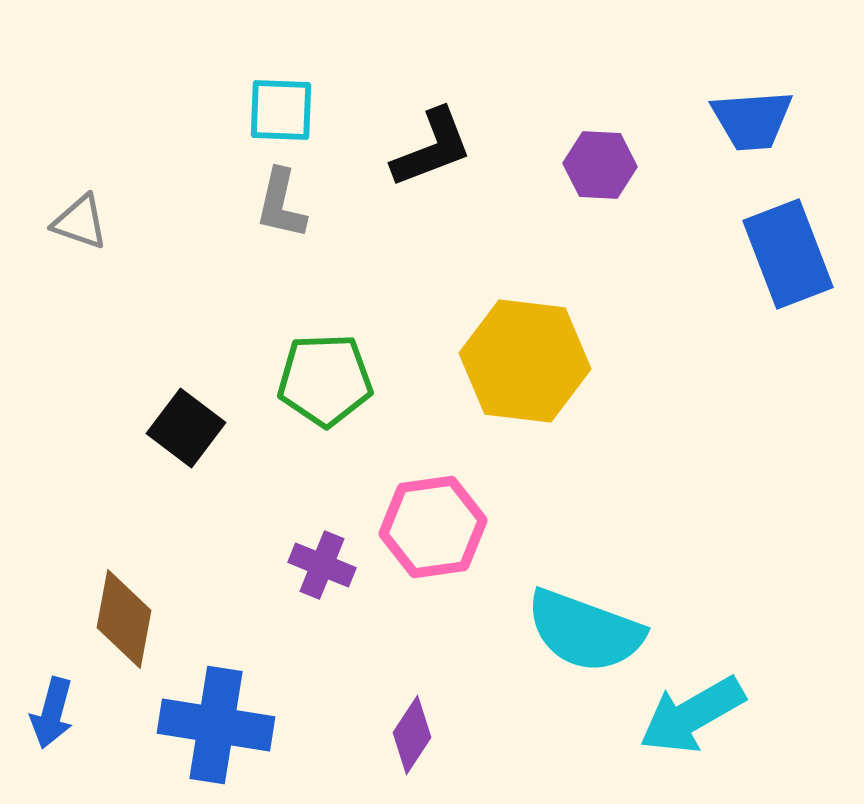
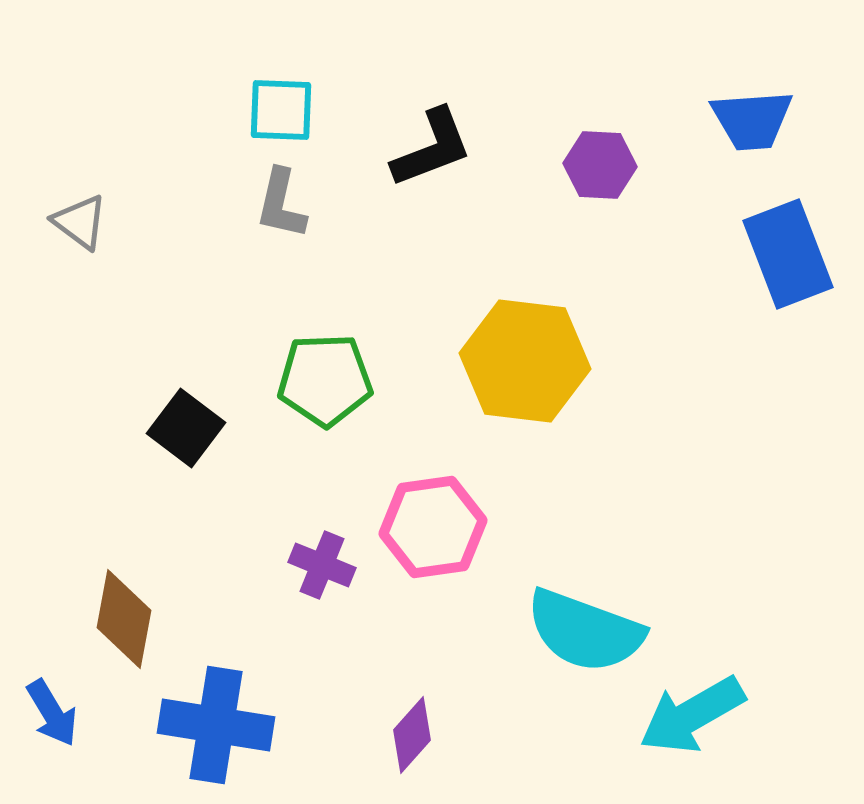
gray triangle: rotated 18 degrees clockwise
blue arrow: rotated 46 degrees counterclockwise
purple diamond: rotated 8 degrees clockwise
